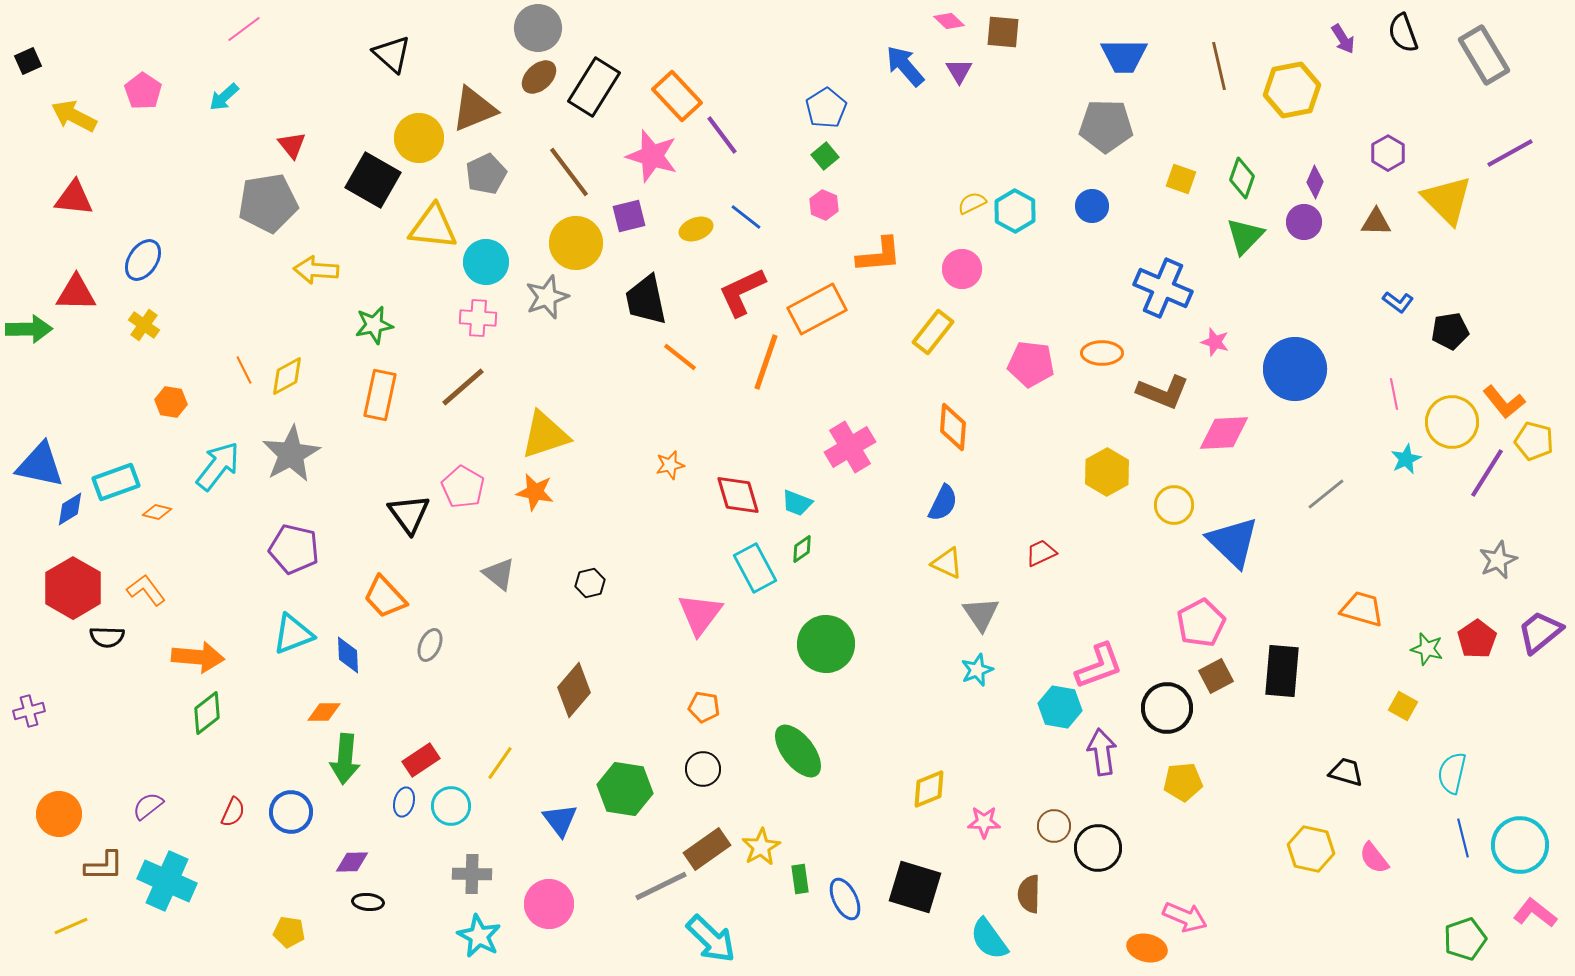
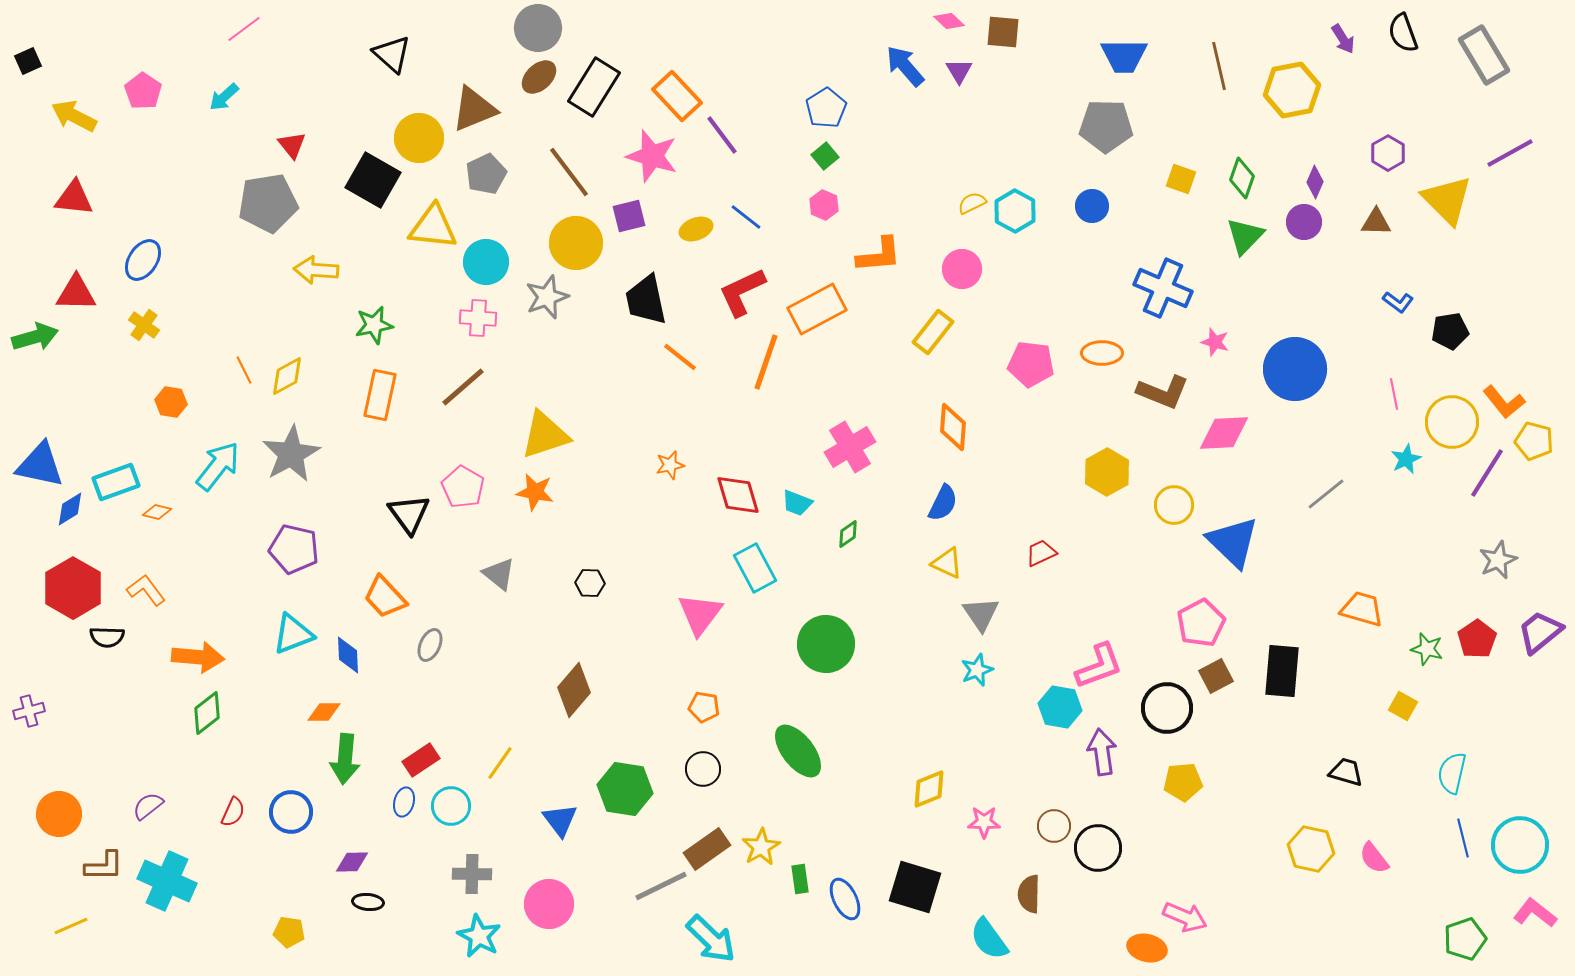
green arrow at (29, 329): moved 6 px right, 8 px down; rotated 15 degrees counterclockwise
green diamond at (802, 549): moved 46 px right, 15 px up
black hexagon at (590, 583): rotated 16 degrees clockwise
